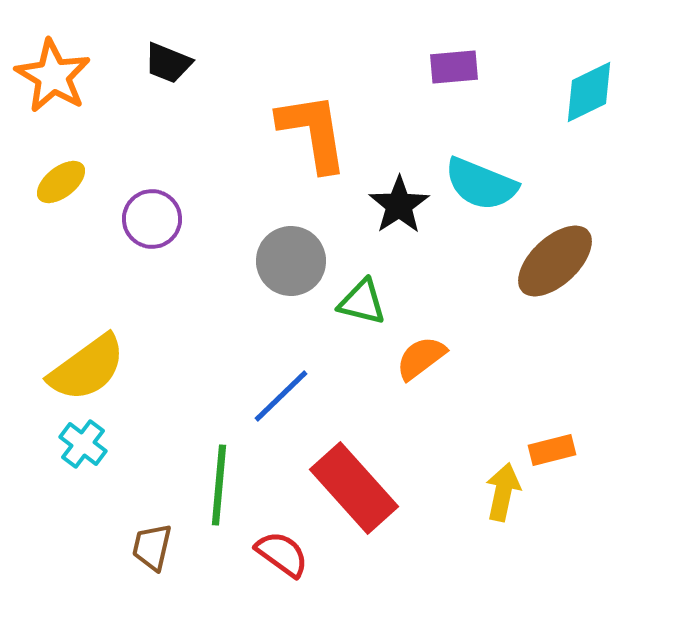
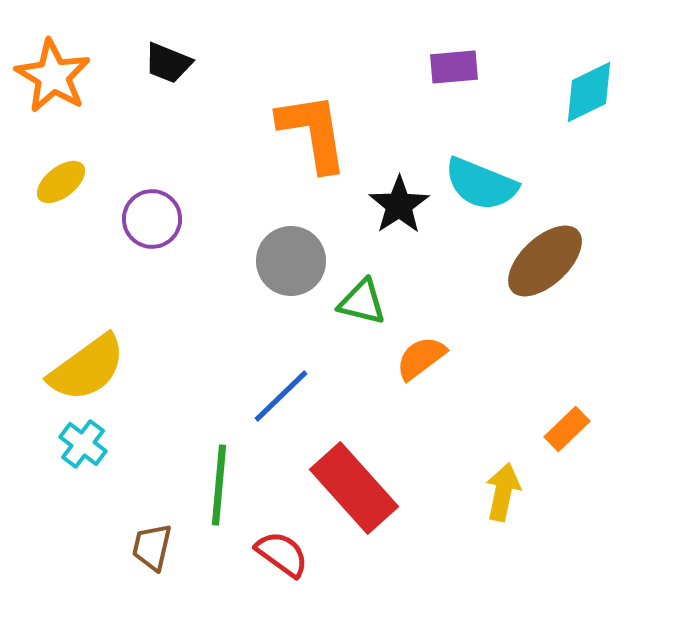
brown ellipse: moved 10 px left
orange rectangle: moved 15 px right, 21 px up; rotated 30 degrees counterclockwise
